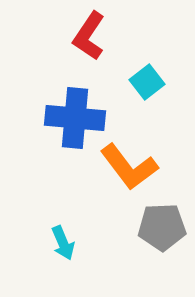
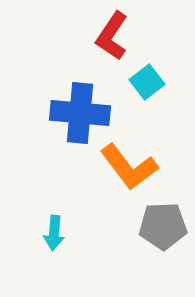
red L-shape: moved 23 px right
blue cross: moved 5 px right, 5 px up
gray pentagon: moved 1 px right, 1 px up
cyan arrow: moved 9 px left, 10 px up; rotated 28 degrees clockwise
